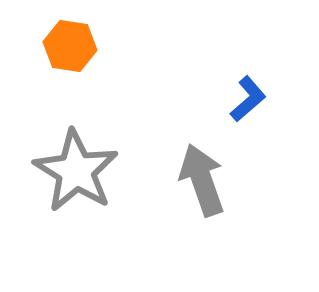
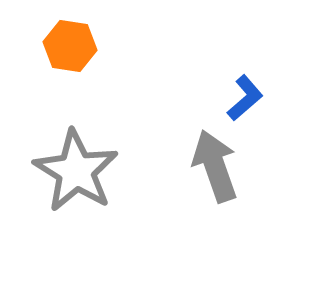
blue L-shape: moved 3 px left, 1 px up
gray arrow: moved 13 px right, 14 px up
